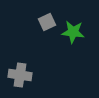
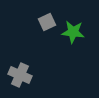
gray cross: rotated 15 degrees clockwise
